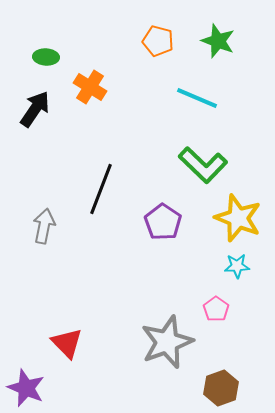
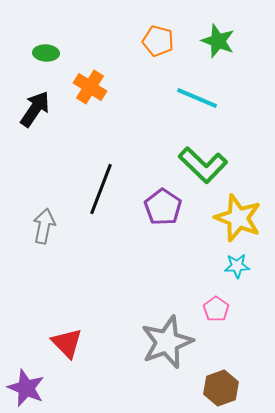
green ellipse: moved 4 px up
purple pentagon: moved 15 px up
